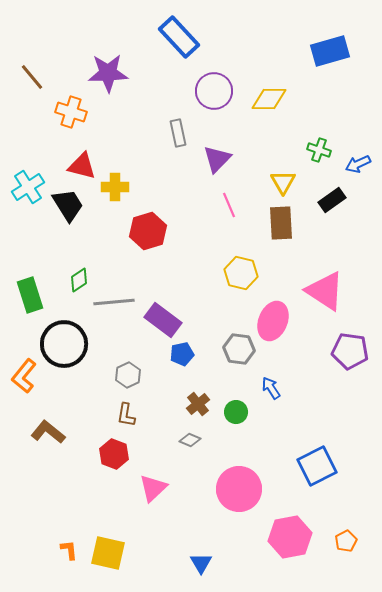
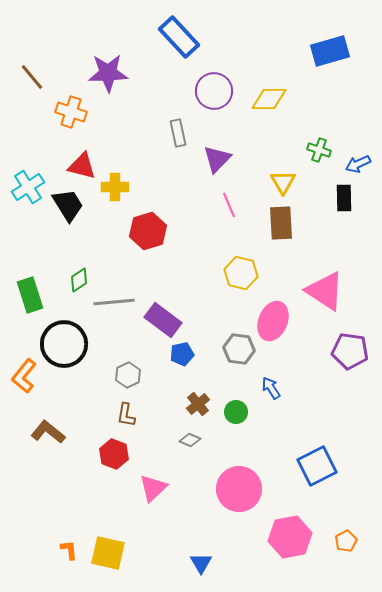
black rectangle at (332, 200): moved 12 px right, 2 px up; rotated 56 degrees counterclockwise
